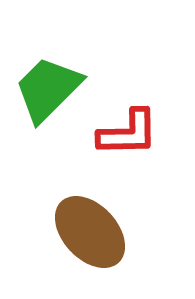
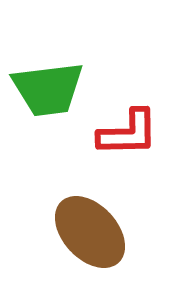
green trapezoid: rotated 142 degrees counterclockwise
